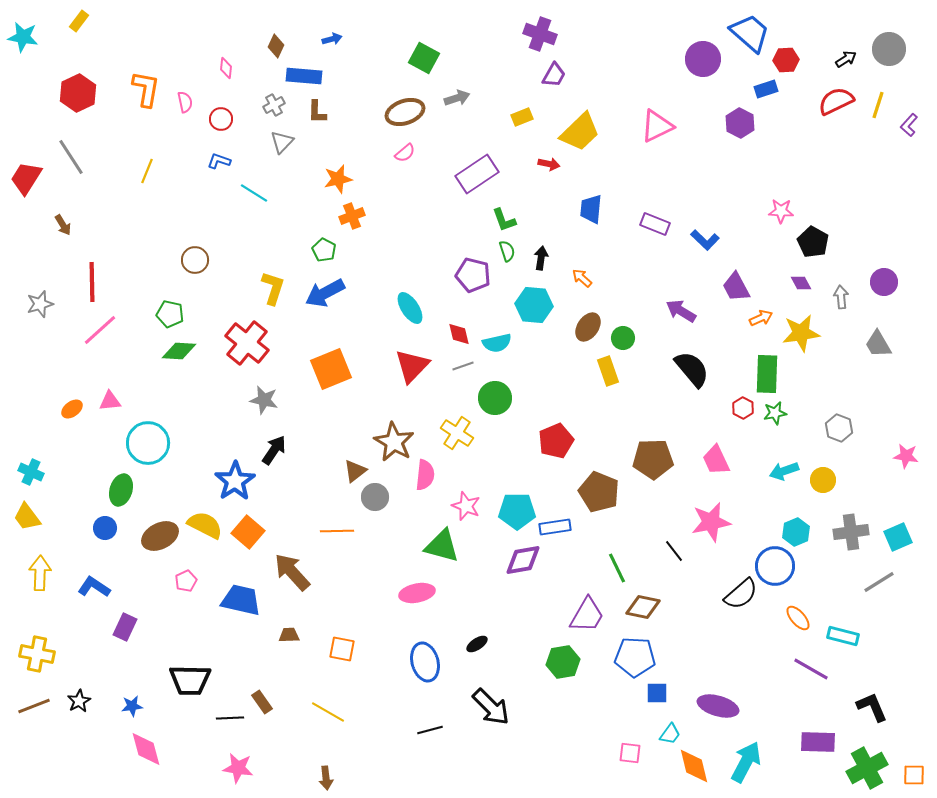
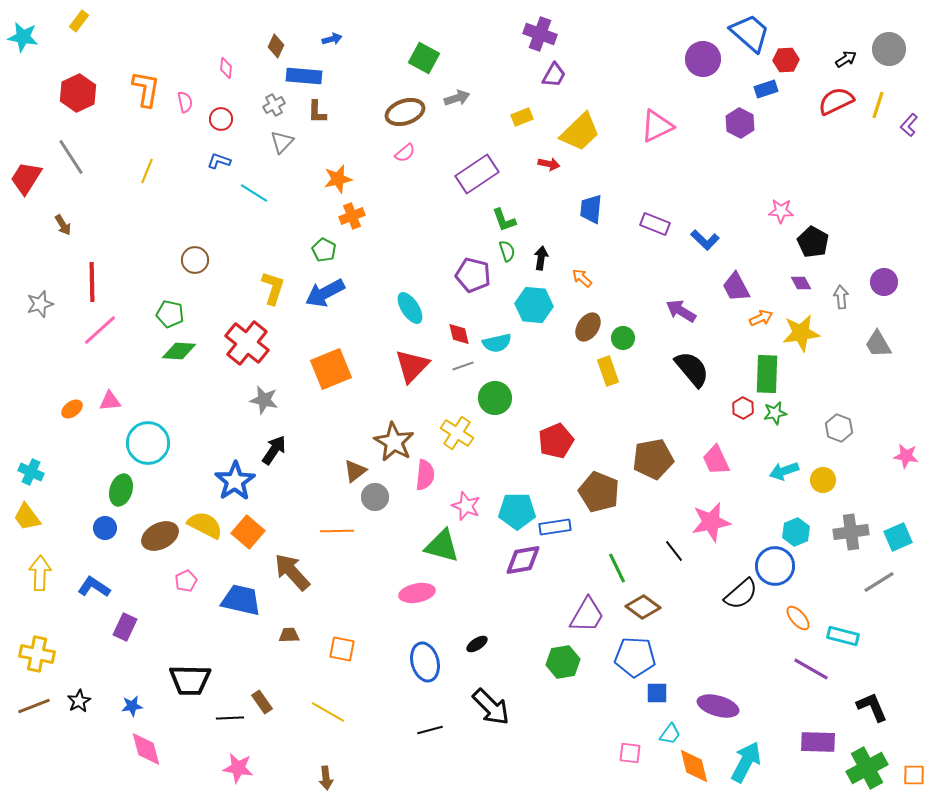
brown pentagon at (653, 459): rotated 9 degrees counterclockwise
brown diamond at (643, 607): rotated 24 degrees clockwise
